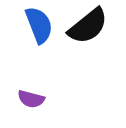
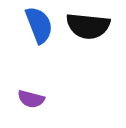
black semicircle: rotated 45 degrees clockwise
